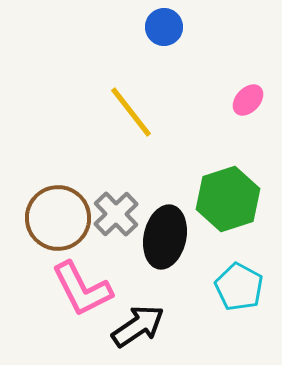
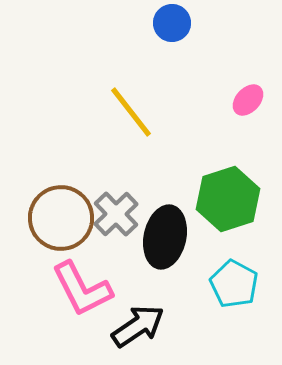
blue circle: moved 8 px right, 4 px up
brown circle: moved 3 px right
cyan pentagon: moved 5 px left, 3 px up
